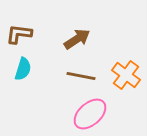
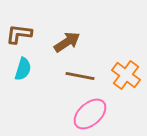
brown arrow: moved 10 px left, 3 px down
brown line: moved 1 px left
